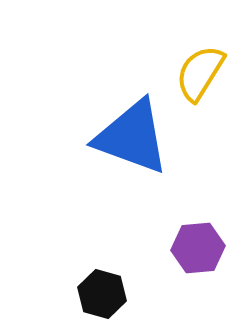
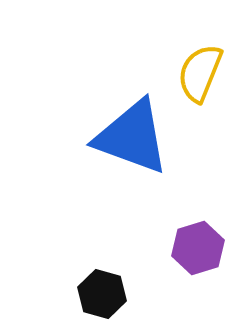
yellow semicircle: rotated 10 degrees counterclockwise
purple hexagon: rotated 12 degrees counterclockwise
